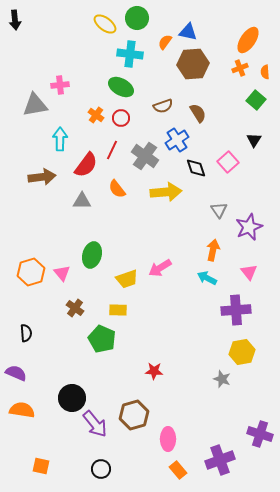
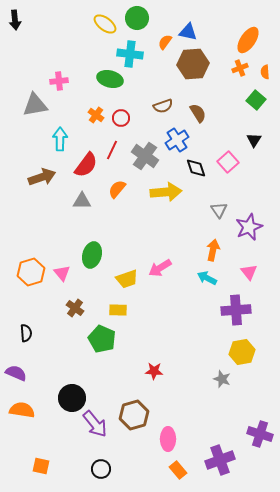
pink cross at (60, 85): moved 1 px left, 4 px up
green ellipse at (121, 87): moved 11 px left, 8 px up; rotated 15 degrees counterclockwise
brown arrow at (42, 177): rotated 12 degrees counterclockwise
orange semicircle at (117, 189): rotated 78 degrees clockwise
